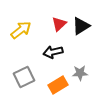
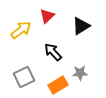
red triangle: moved 12 px left, 8 px up
black arrow: rotated 60 degrees clockwise
